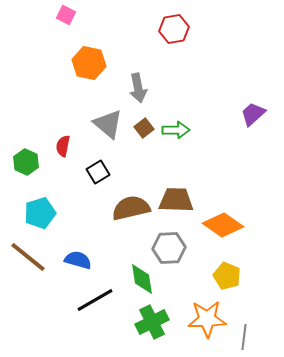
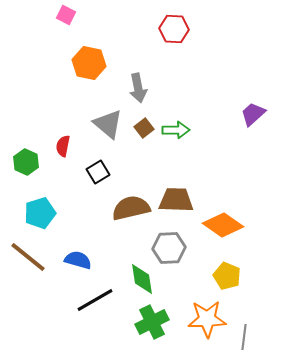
red hexagon: rotated 12 degrees clockwise
